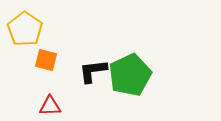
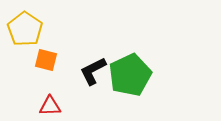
black L-shape: rotated 20 degrees counterclockwise
